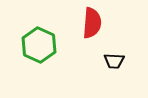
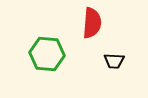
green hexagon: moved 8 px right, 9 px down; rotated 20 degrees counterclockwise
